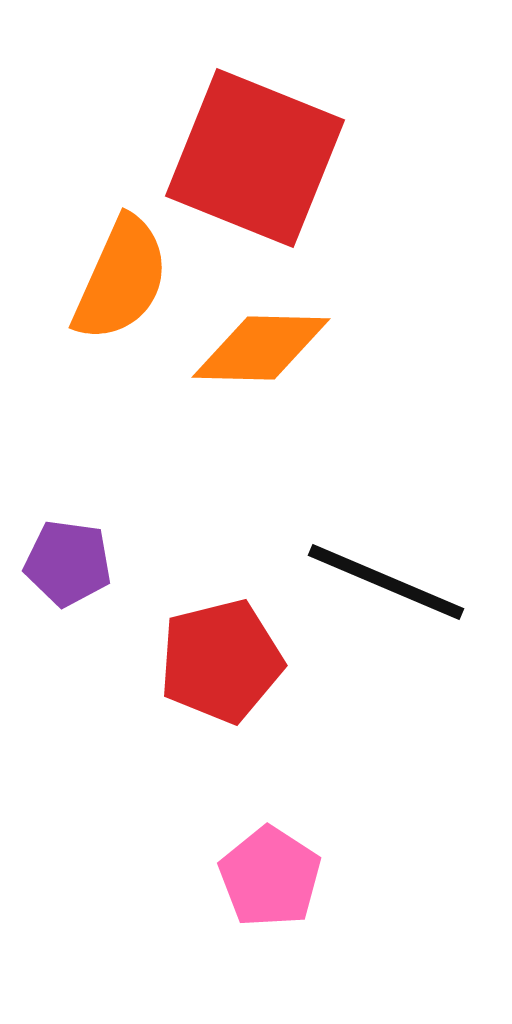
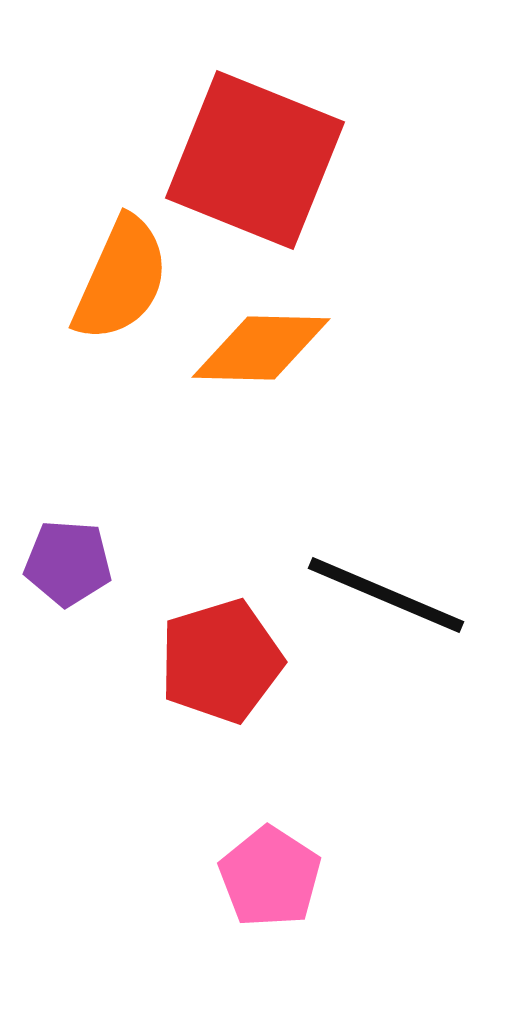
red square: moved 2 px down
purple pentagon: rotated 4 degrees counterclockwise
black line: moved 13 px down
red pentagon: rotated 3 degrees counterclockwise
